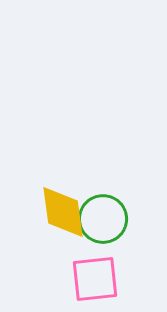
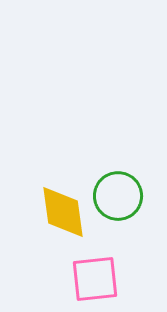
green circle: moved 15 px right, 23 px up
